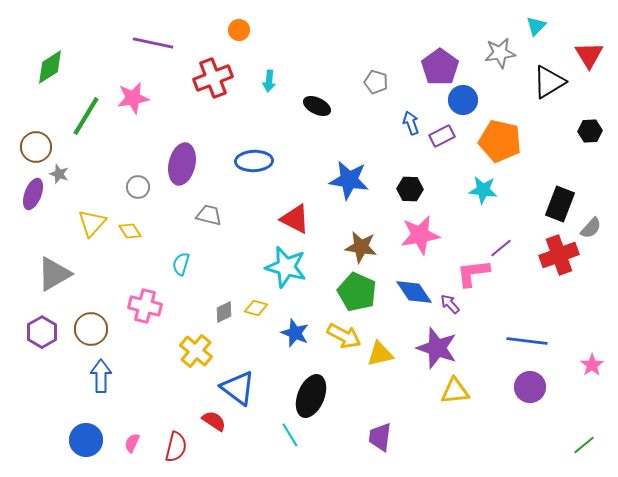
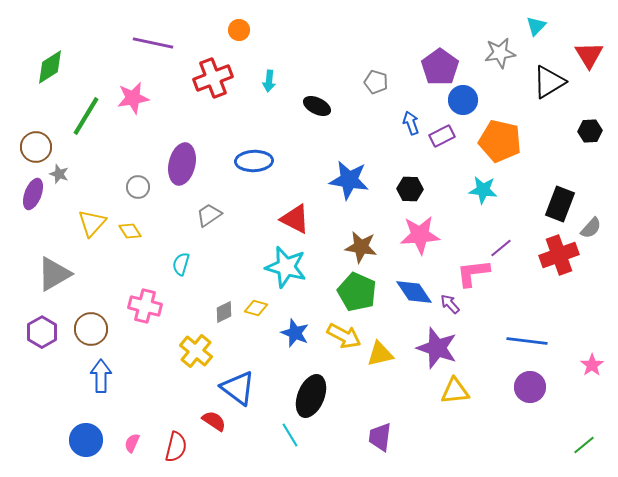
gray trapezoid at (209, 215): rotated 48 degrees counterclockwise
pink star at (420, 235): rotated 6 degrees clockwise
